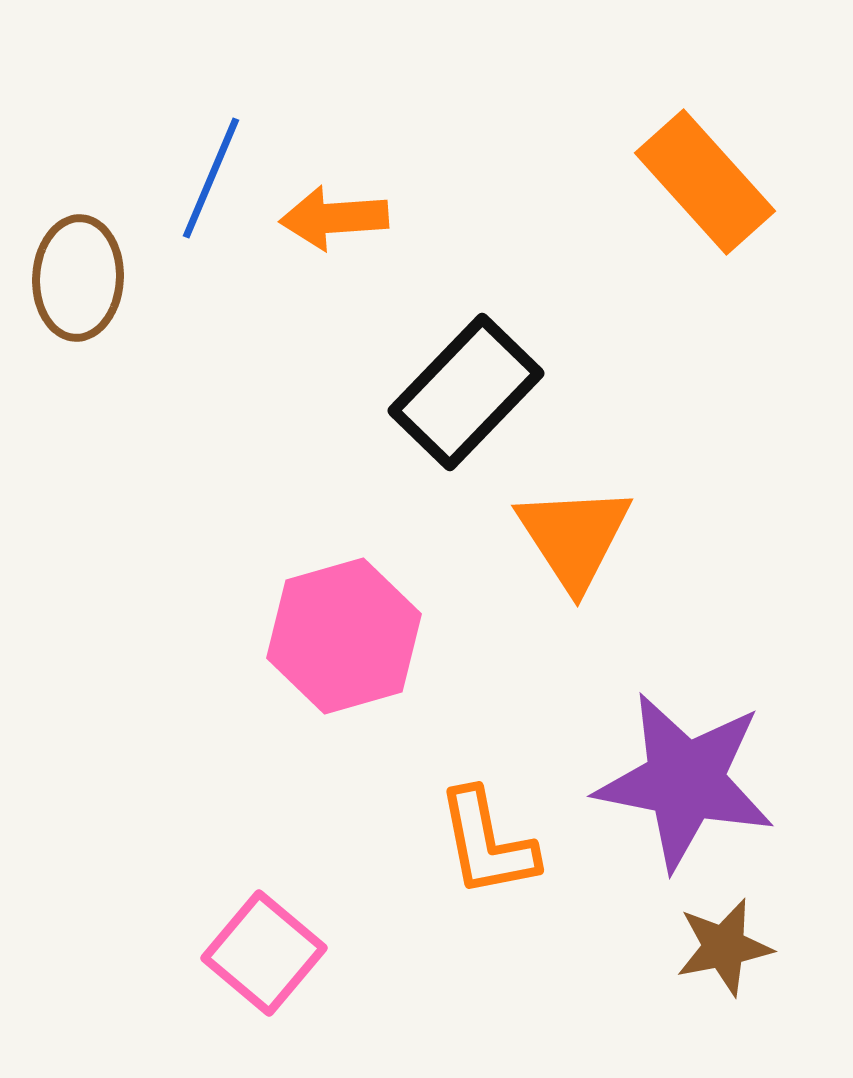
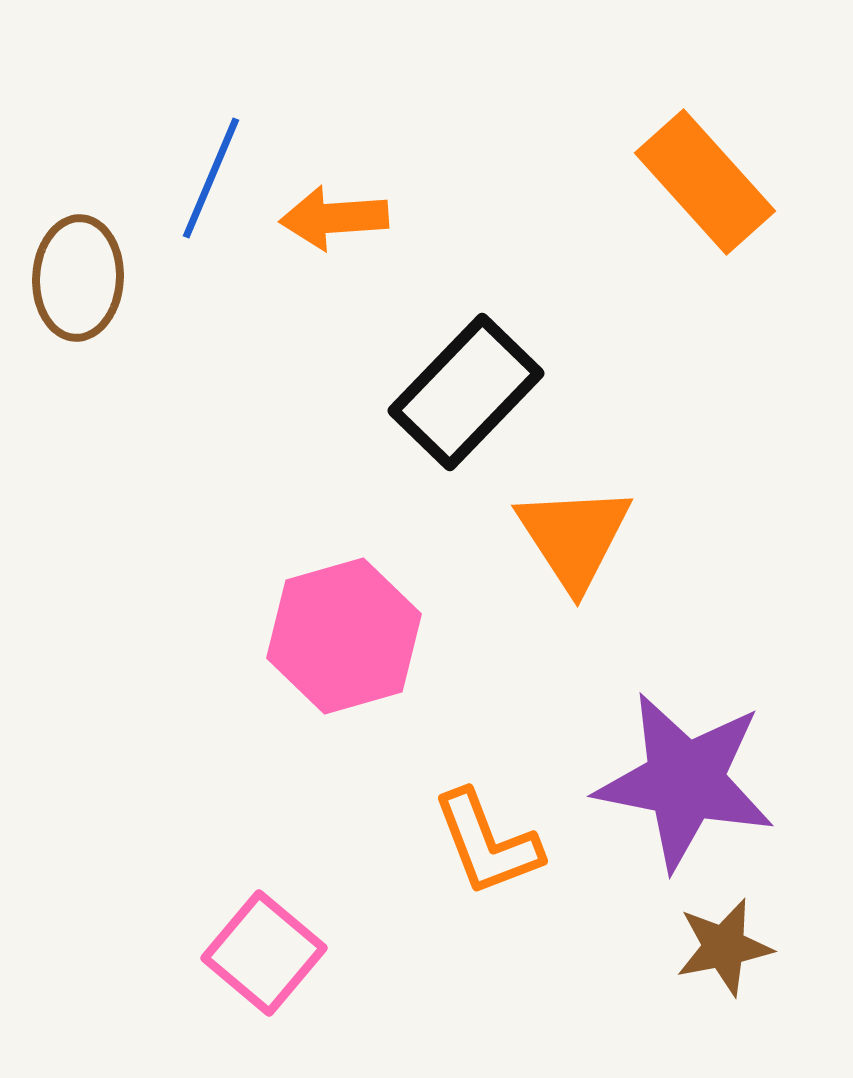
orange L-shape: rotated 10 degrees counterclockwise
